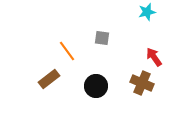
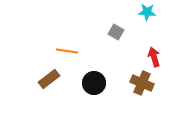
cyan star: rotated 18 degrees clockwise
gray square: moved 14 px right, 6 px up; rotated 21 degrees clockwise
orange line: rotated 45 degrees counterclockwise
red arrow: rotated 18 degrees clockwise
black circle: moved 2 px left, 3 px up
